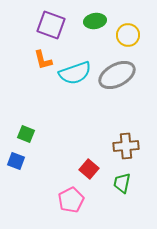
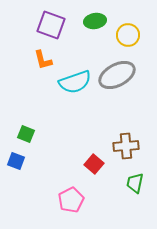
cyan semicircle: moved 9 px down
red square: moved 5 px right, 5 px up
green trapezoid: moved 13 px right
